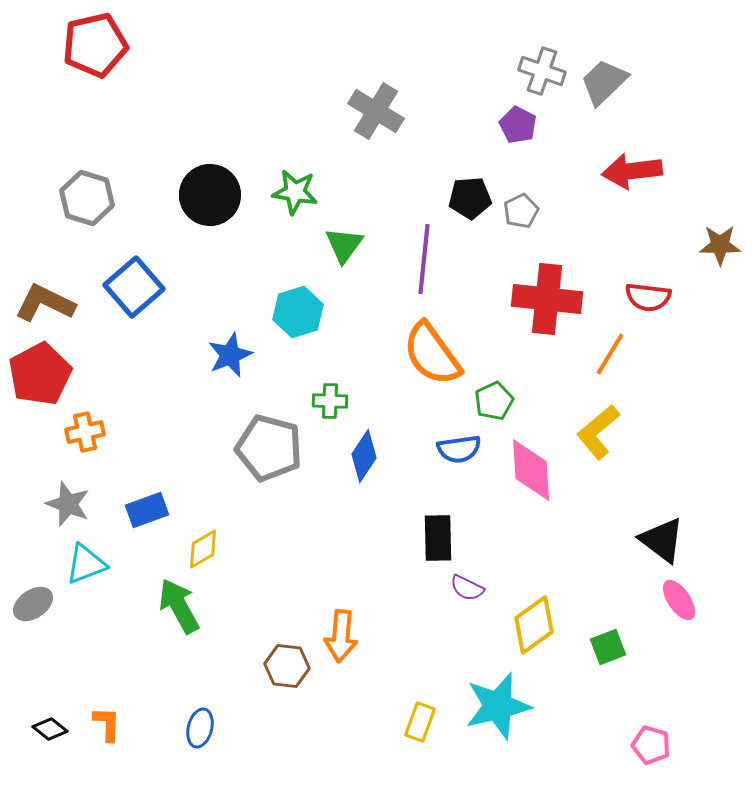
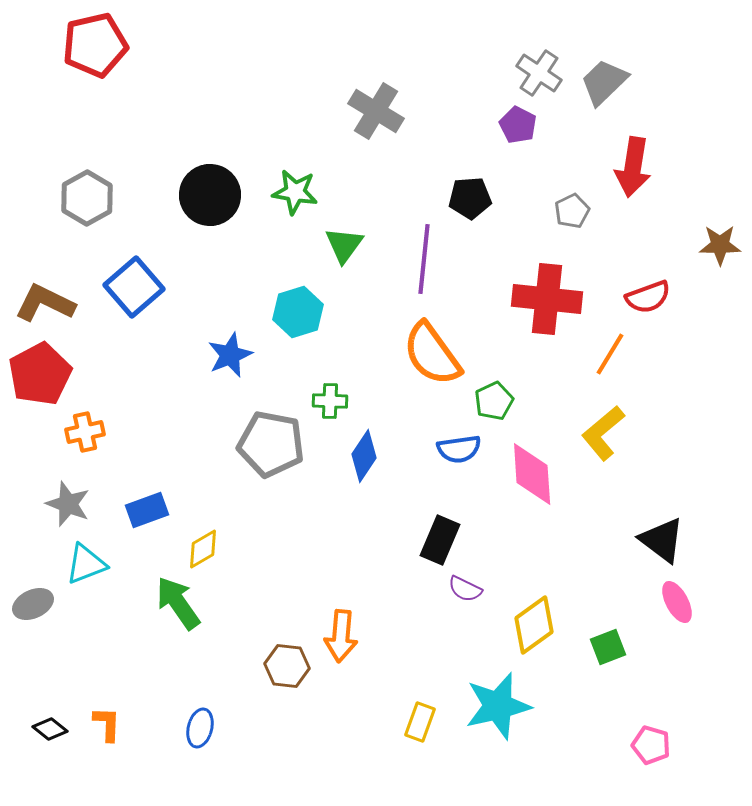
gray cross at (542, 71): moved 3 px left, 2 px down; rotated 15 degrees clockwise
red arrow at (632, 171): moved 1 px right, 4 px up; rotated 74 degrees counterclockwise
gray hexagon at (87, 198): rotated 14 degrees clockwise
gray pentagon at (521, 211): moved 51 px right
red semicircle at (648, 297): rotated 27 degrees counterclockwise
yellow L-shape at (598, 432): moved 5 px right, 1 px down
gray pentagon at (269, 448): moved 2 px right, 4 px up; rotated 4 degrees counterclockwise
pink diamond at (531, 470): moved 1 px right, 4 px down
black rectangle at (438, 538): moved 2 px right, 2 px down; rotated 24 degrees clockwise
purple semicircle at (467, 588): moved 2 px left, 1 px down
pink ellipse at (679, 600): moved 2 px left, 2 px down; rotated 6 degrees clockwise
gray ellipse at (33, 604): rotated 9 degrees clockwise
green arrow at (179, 606): moved 1 px left, 3 px up; rotated 6 degrees counterclockwise
